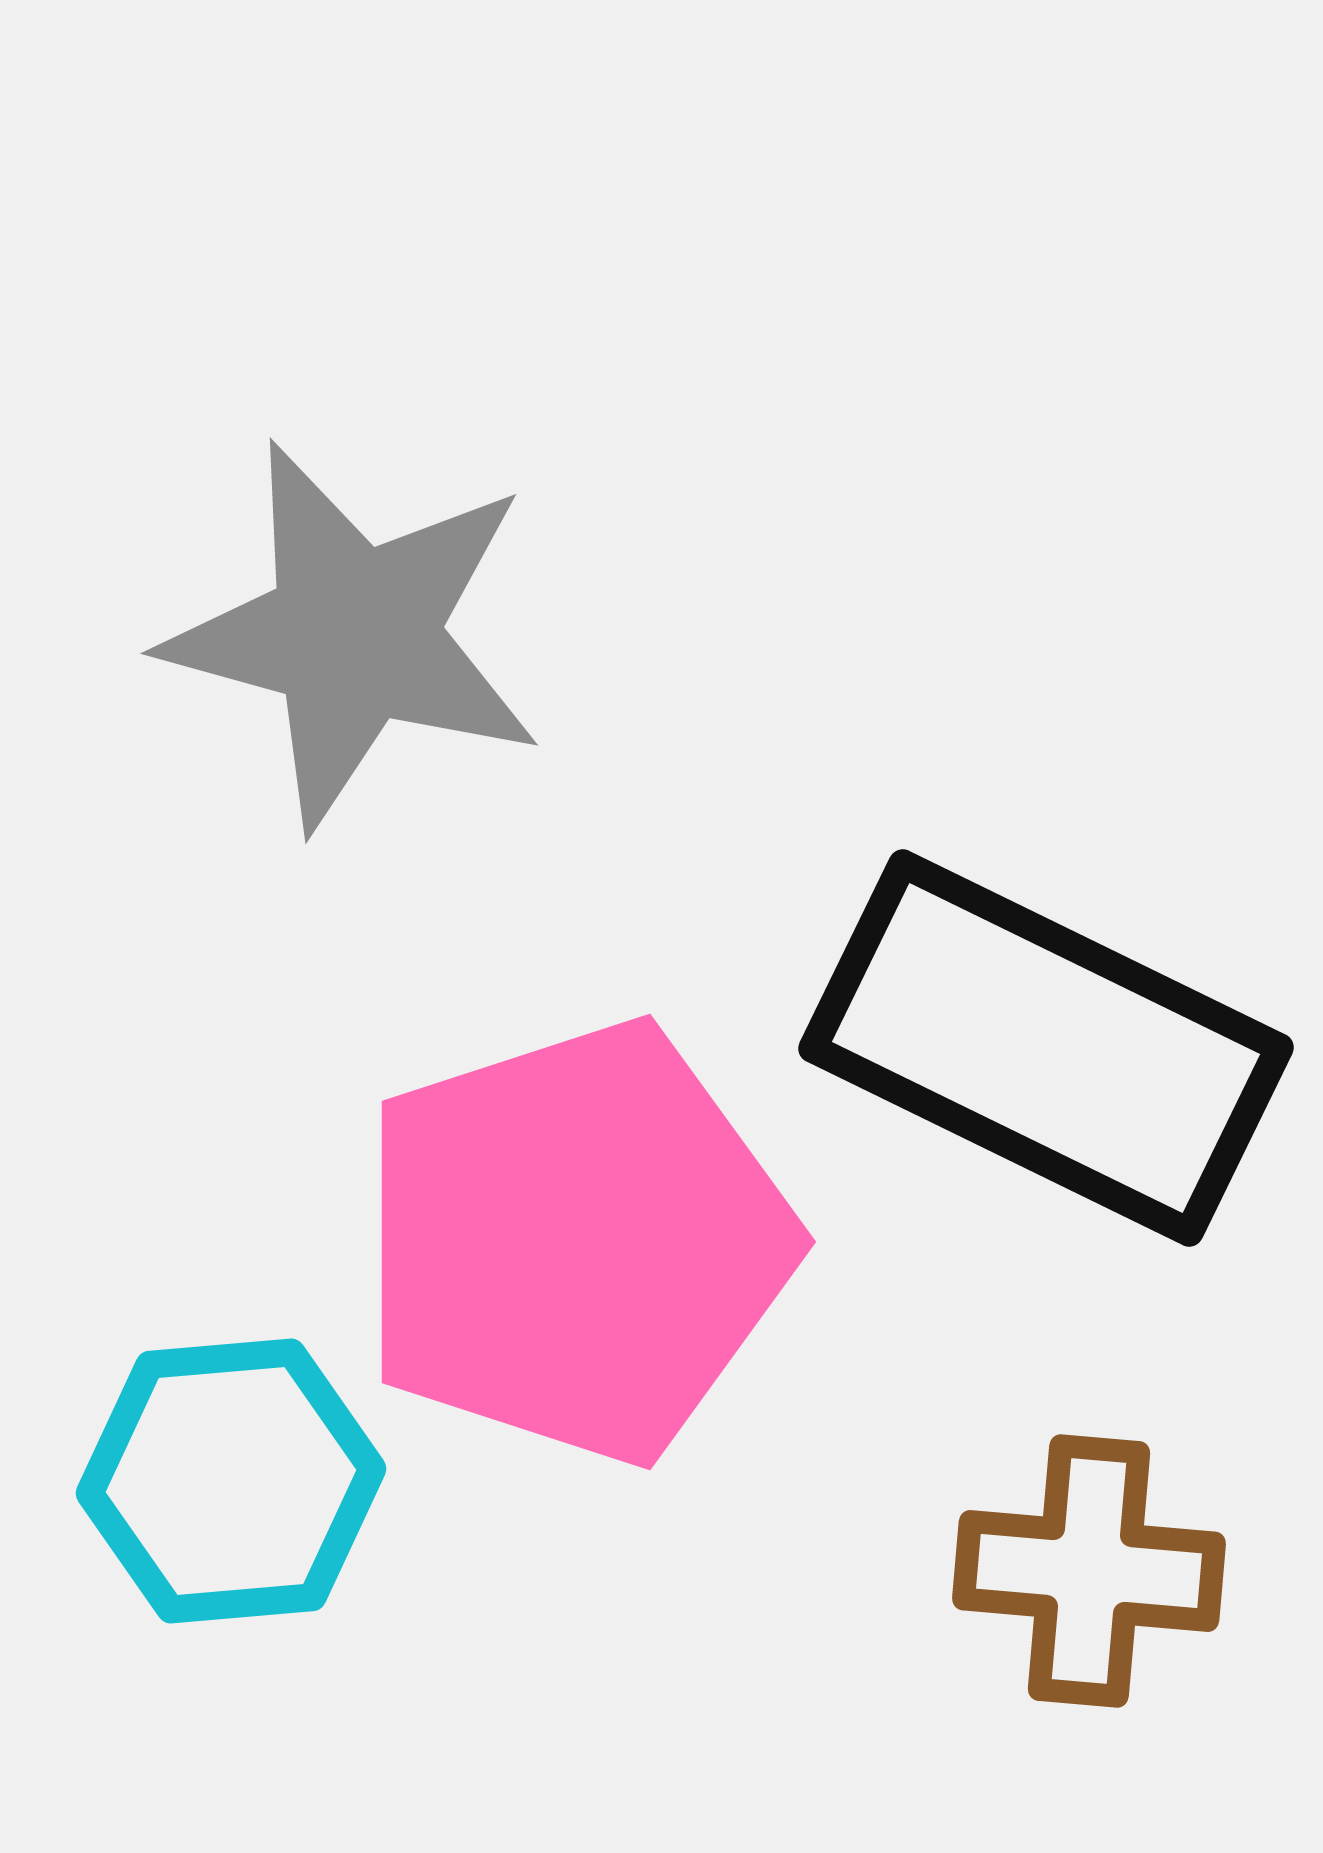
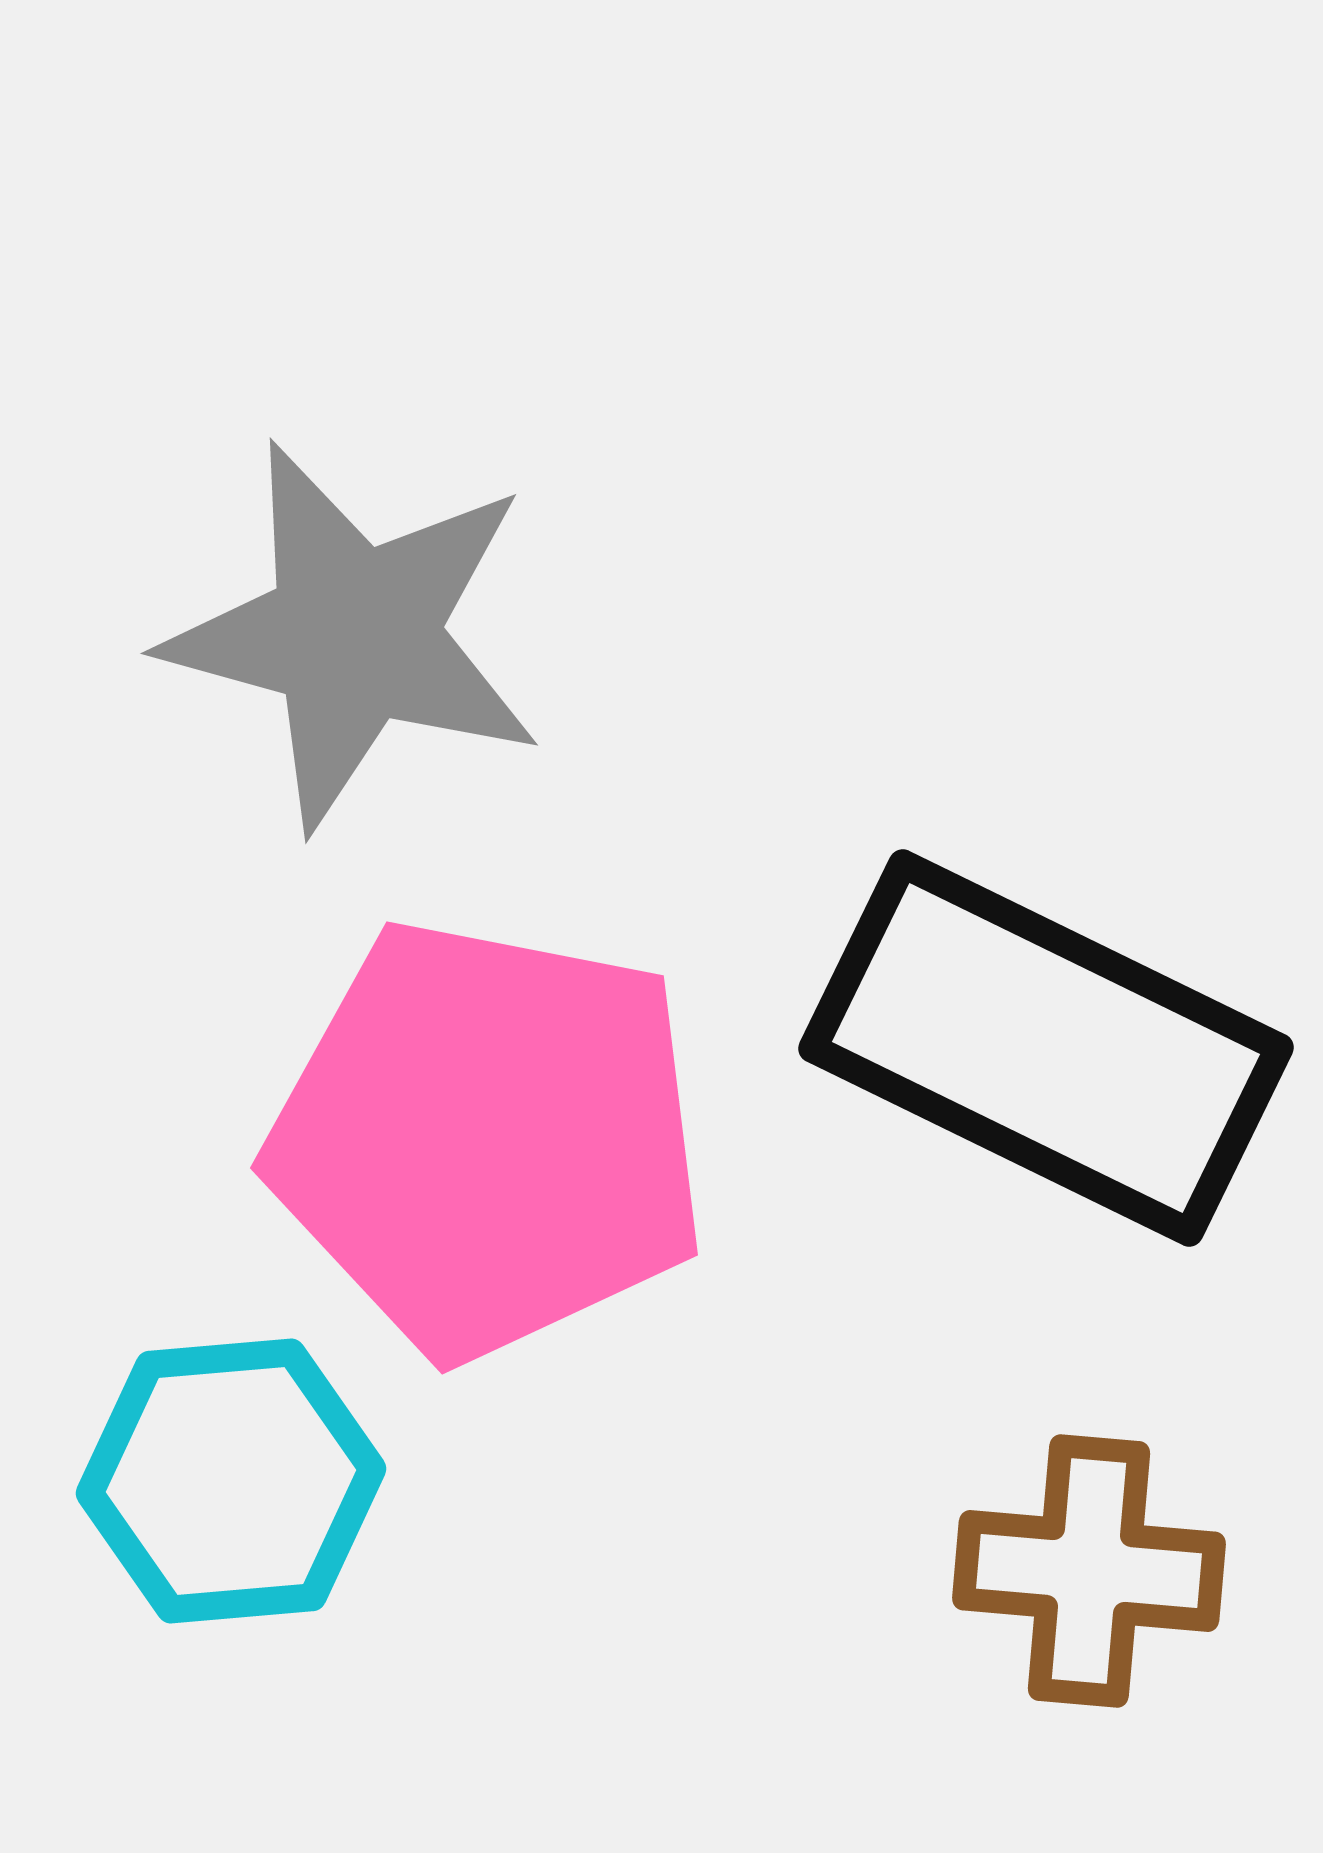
pink pentagon: moved 88 px left, 103 px up; rotated 29 degrees clockwise
